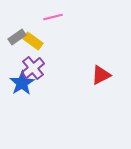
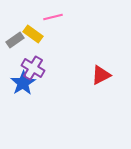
gray rectangle: moved 2 px left, 3 px down
yellow rectangle: moved 7 px up
purple cross: rotated 20 degrees counterclockwise
blue star: moved 1 px right
